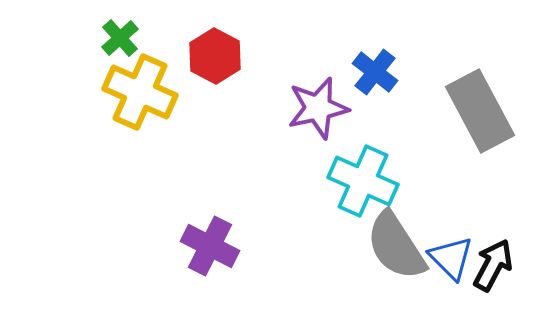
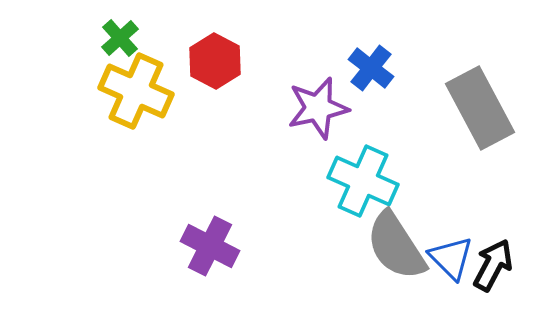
red hexagon: moved 5 px down
blue cross: moved 4 px left, 4 px up
yellow cross: moved 4 px left, 1 px up
gray rectangle: moved 3 px up
